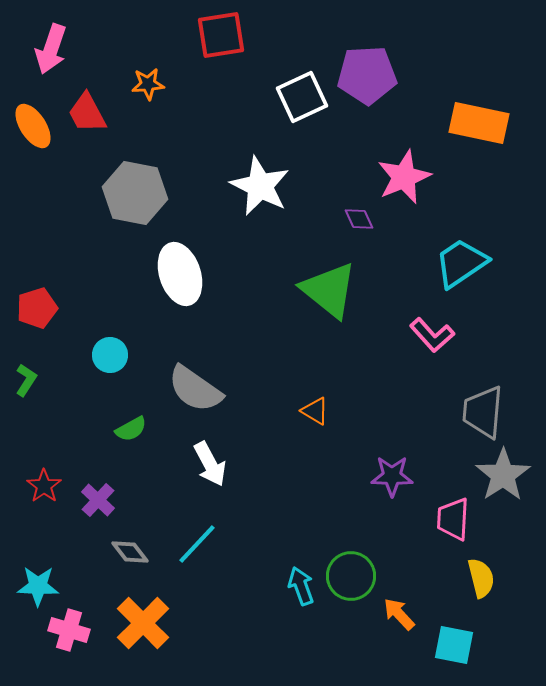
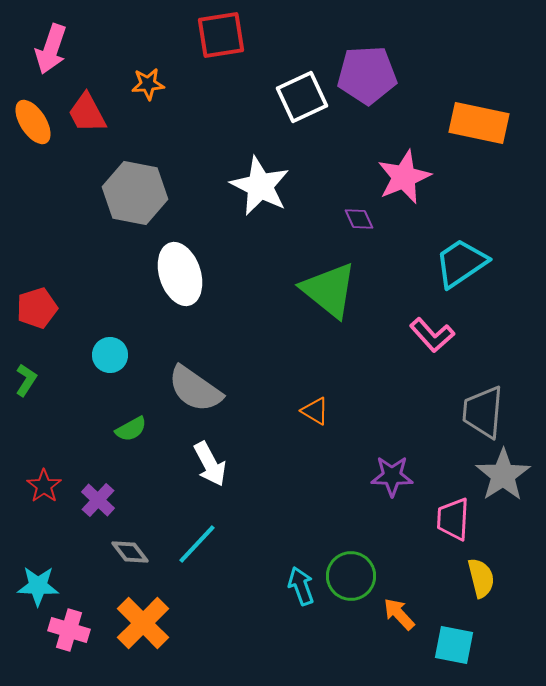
orange ellipse: moved 4 px up
